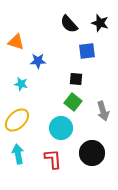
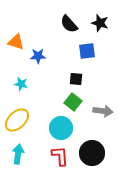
blue star: moved 5 px up
gray arrow: rotated 66 degrees counterclockwise
cyan arrow: rotated 18 degrees clockwise
red L-shape: moved 7 px right, 3 px up
